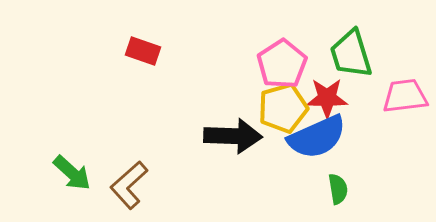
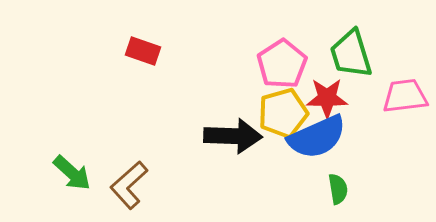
yellow pentagon: moved 5 px down
